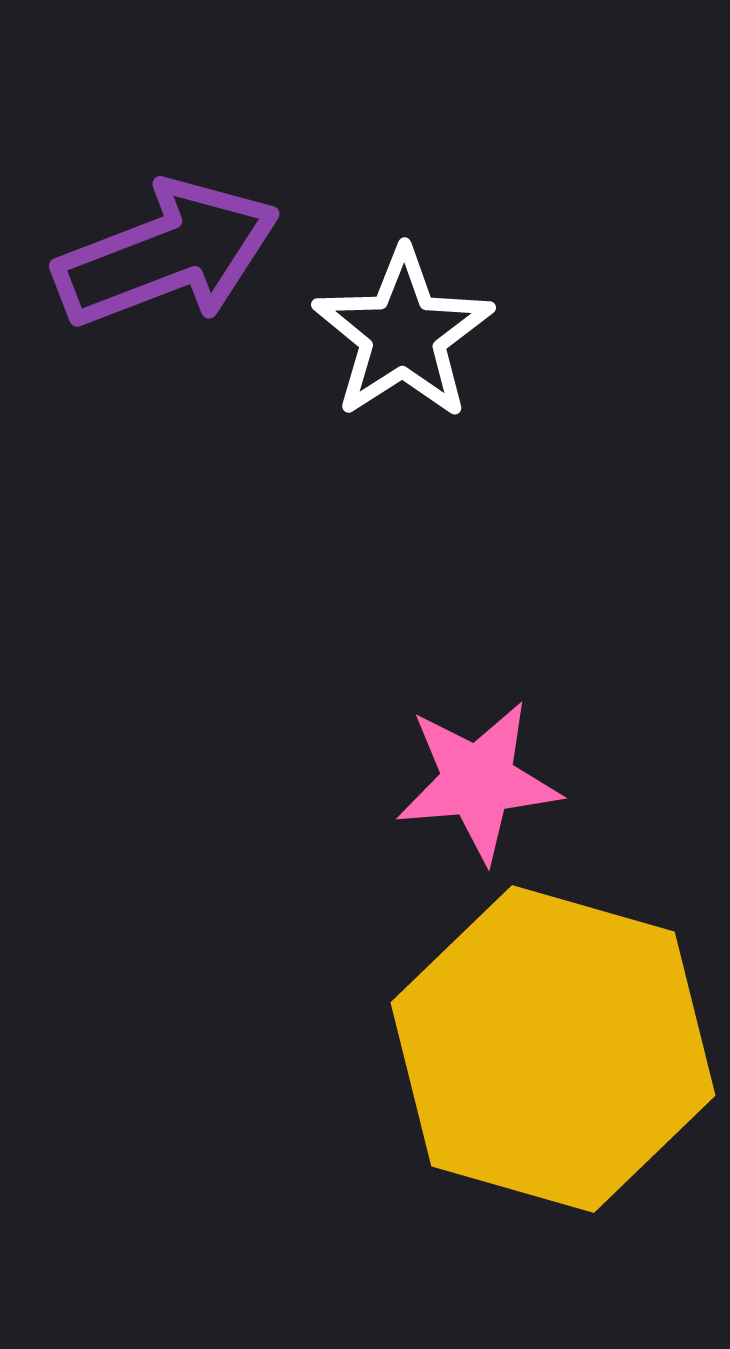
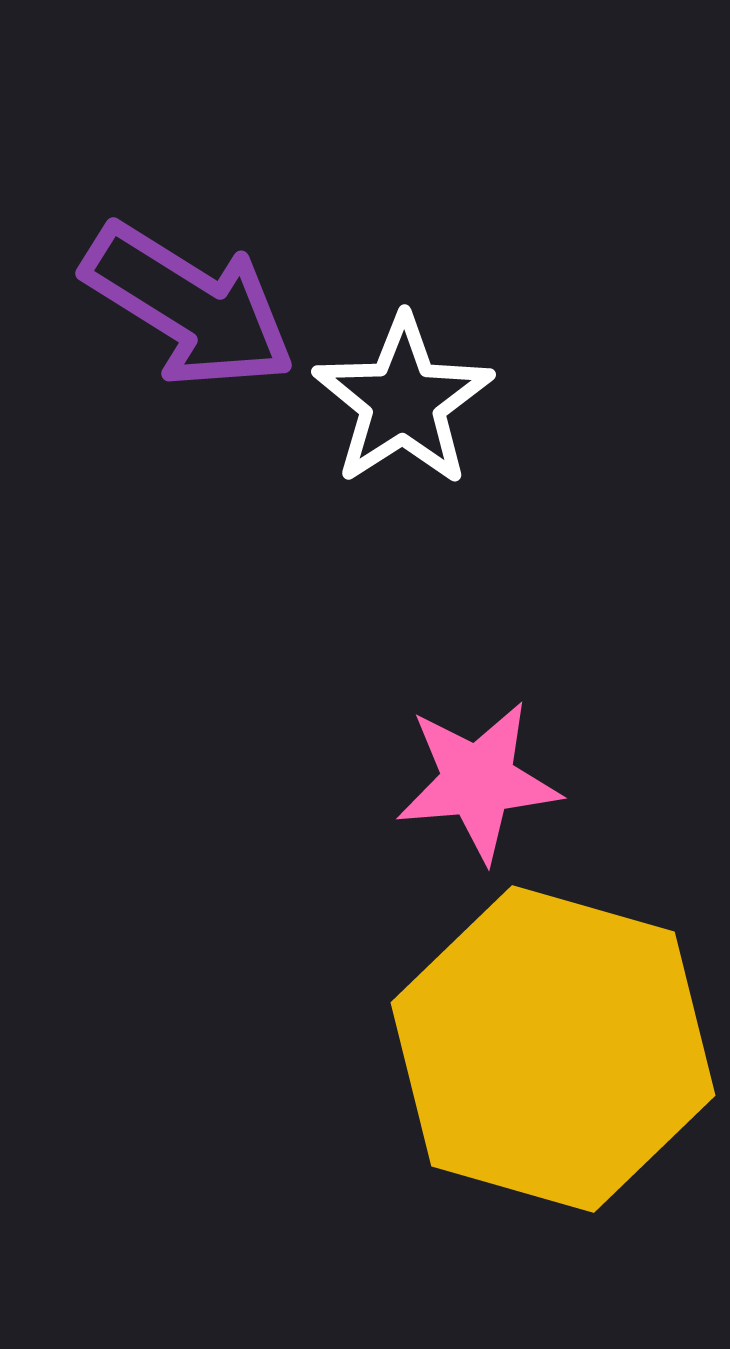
purple arrow: moved 22 px right, 52 px down; rotated 53 degrees clockwise
white star: moved 67 px down
